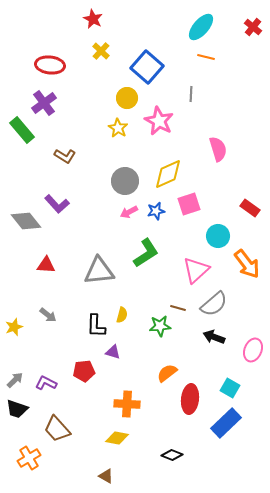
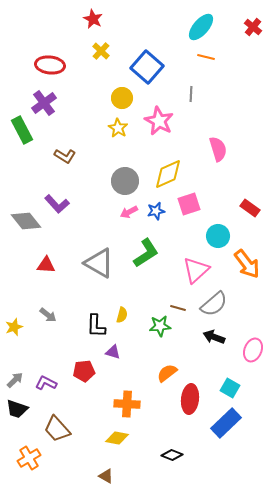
yellow circle at (127, 98): moved 5 px left
green rectangle at (22, 130): rotated 12 degrees clockwise
gray triangle at (99, 271): moved 8 px up; rotated 36 degrees clockwise
